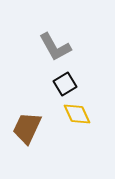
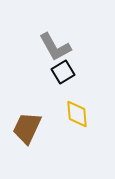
black square: moved 2 px left, 12 px up
yellow diamond: rotated 20 degrees clockwise
